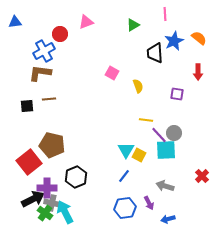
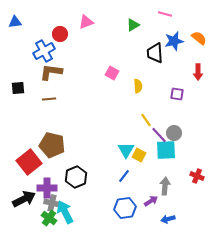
pink line: rotated 72 degrees counterclockwise
blue star: rotated 12 degrees clockwise
brown L-shape: moved 11 px right, 1 px up
yellow semicircle: rotated 16 degrees clockwise
black square: moved 9 px left, 18 px up
yellow line: rotated 48 degrees clockwise
red cross: moved 5 px left; rotated 24 degrees counterclockwise
gray arrow: rotated 78 degrees clockwise
black arrow: moved 9 px left
purple arrow: moved 2 px right, 2 px up; rotated 96 degrees counterclockwise
green cross: moved 4 px right, 5 px down
